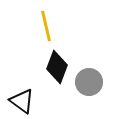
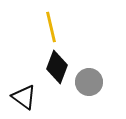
yellow line: moved 5 px right, 1 px down
black triangle: moved 2 px right, 4 px up
